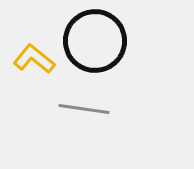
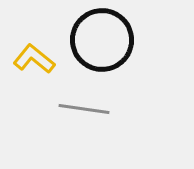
black circle: moved 7 px right, 1 px up
